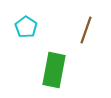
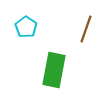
brown line: moved 1 px up
